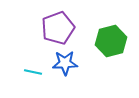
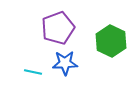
green hexagon: rotated 20 degrees counterclockwise
